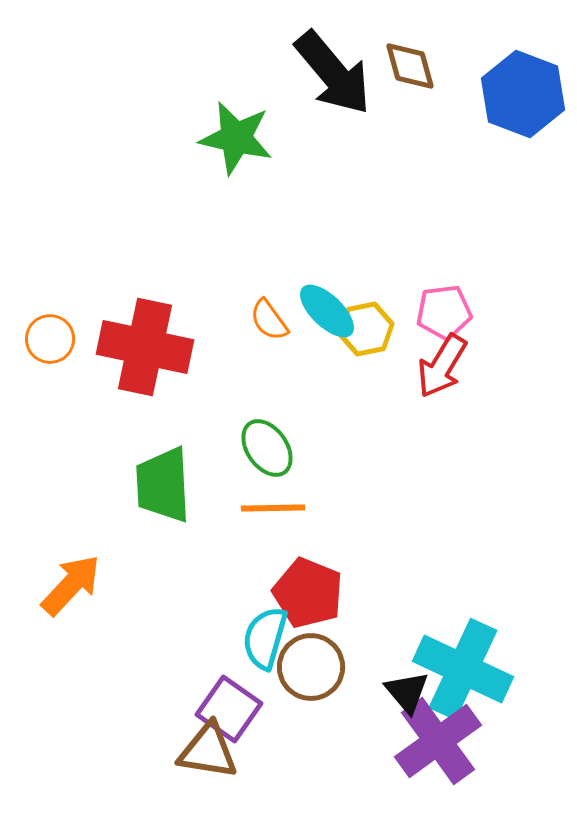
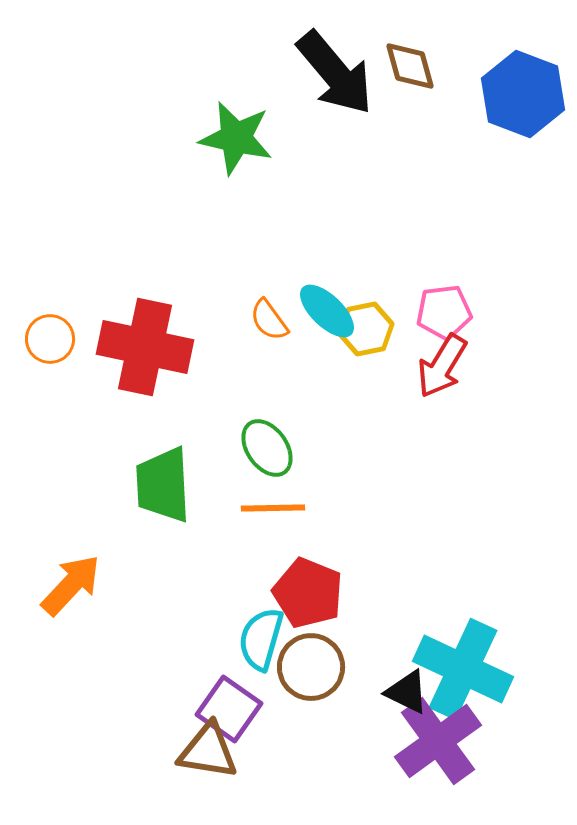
black arrow: moved 2 px right
cyan semicircle: moved 4 px left, 1 px down
black triangle: rotated 24 degrees counterclockwise
